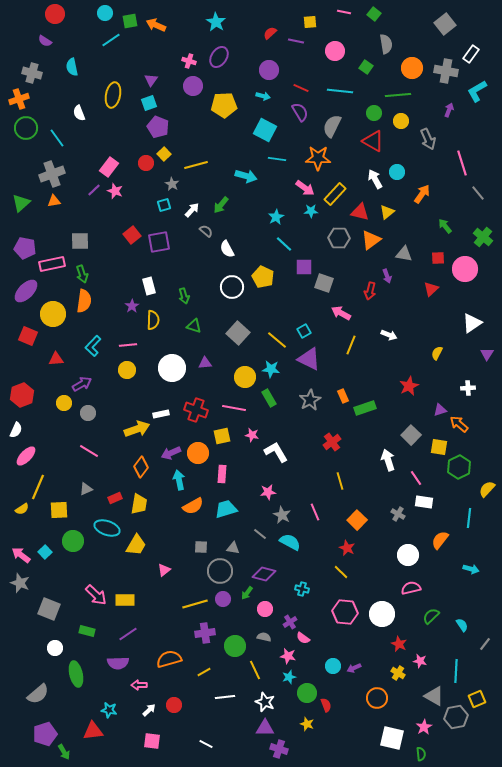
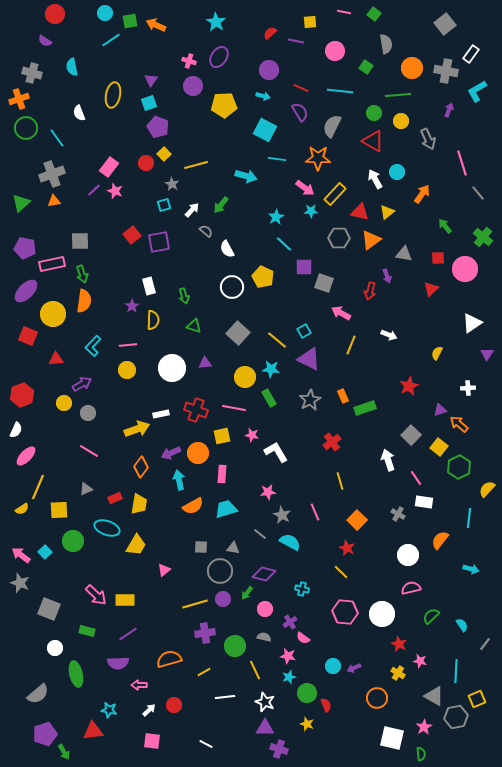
yellow square at (439, 447): rotated 30 degrees clockwise
